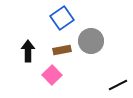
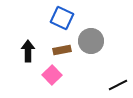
blue square: rotated 30 degrees counterclockwise
